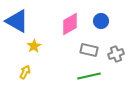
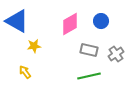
yellow star: rotated 24 degrees clockwise
gray cross: rotated 14 degrees counterclockwise
yellow arrow: rotated 64 degrees counterclockwise
